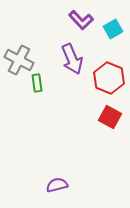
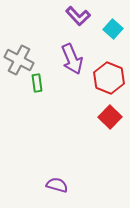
purple L-shape: moved 3 px left, 4 px up
cyan square: rotated 18 degrees counterclockwise
red square: rotated 15 degrees clockwise
purple semicircle: rotated 30 degrees clockwise
